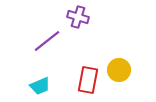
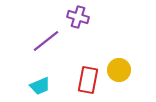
purple line: moved 1 px left
